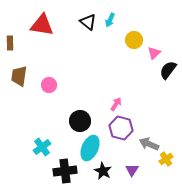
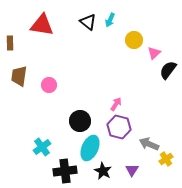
purple hexagon: moved 2 px left, 1 px up
